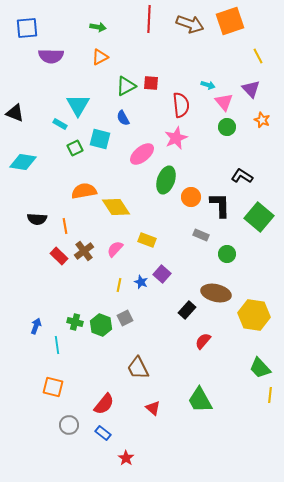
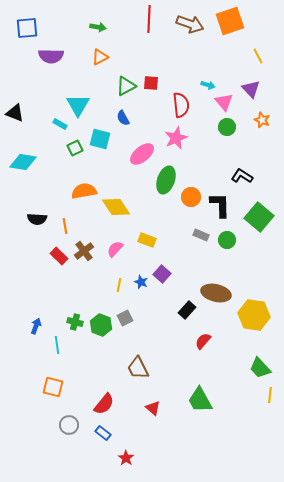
green circle at (227, 254): moved 14 px up
